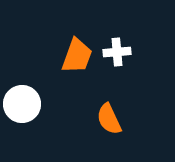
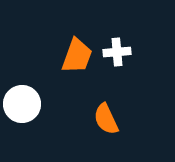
orange semicircle: moved 3 px left
